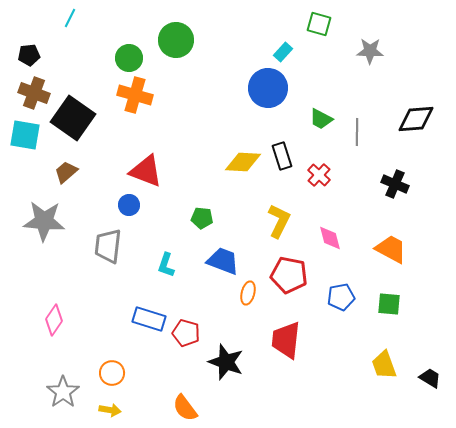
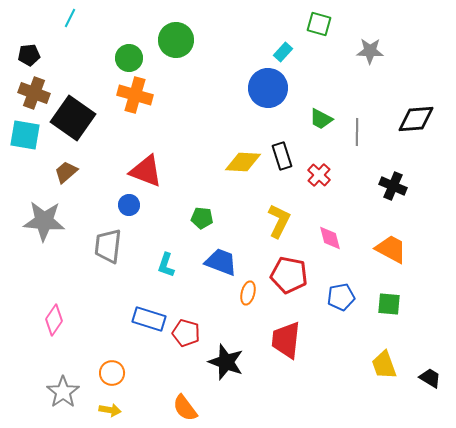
black cross at (395, 184): moved 2 px left, 2 px down
blue trapezoid at (223, 261): moved 2 px left, 1 px down
